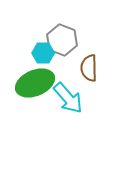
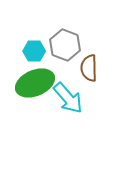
gray hexagon: moved 3 px right, 5 px down
cyan hexagon: moved 9 px left, 2 px up
